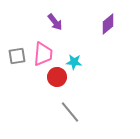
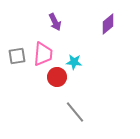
purple arrow: rotated 12 degrees clockwise
gray line: moved 5 px right
